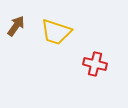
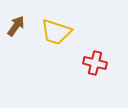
red cross: moved 1 px up
